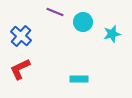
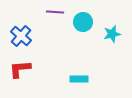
purple line: rotated 18 degrees counterclockwise
red L-shape: rotated 20 degrees clockwise
